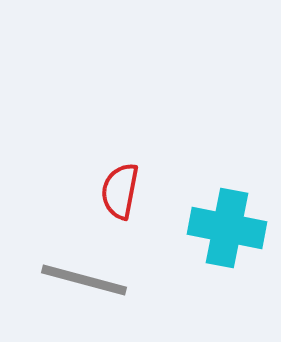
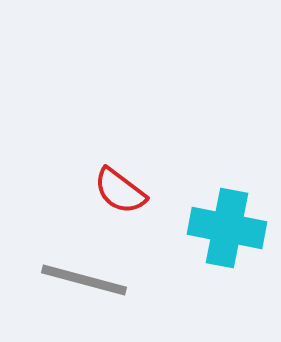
red semicircle: rotated 64 degrees counterclockwise
